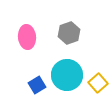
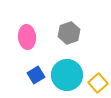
blue square: moved 1 px left, 10 px up
